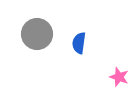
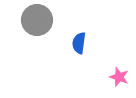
gray circle: moved 14 px up
